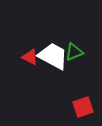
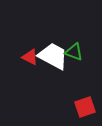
green triangle: rotated 42 degrees clockwise
red square: moved 2 px right
